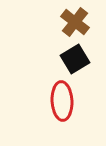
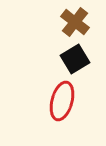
red ellipse: rotated 18 degrees clockwise
